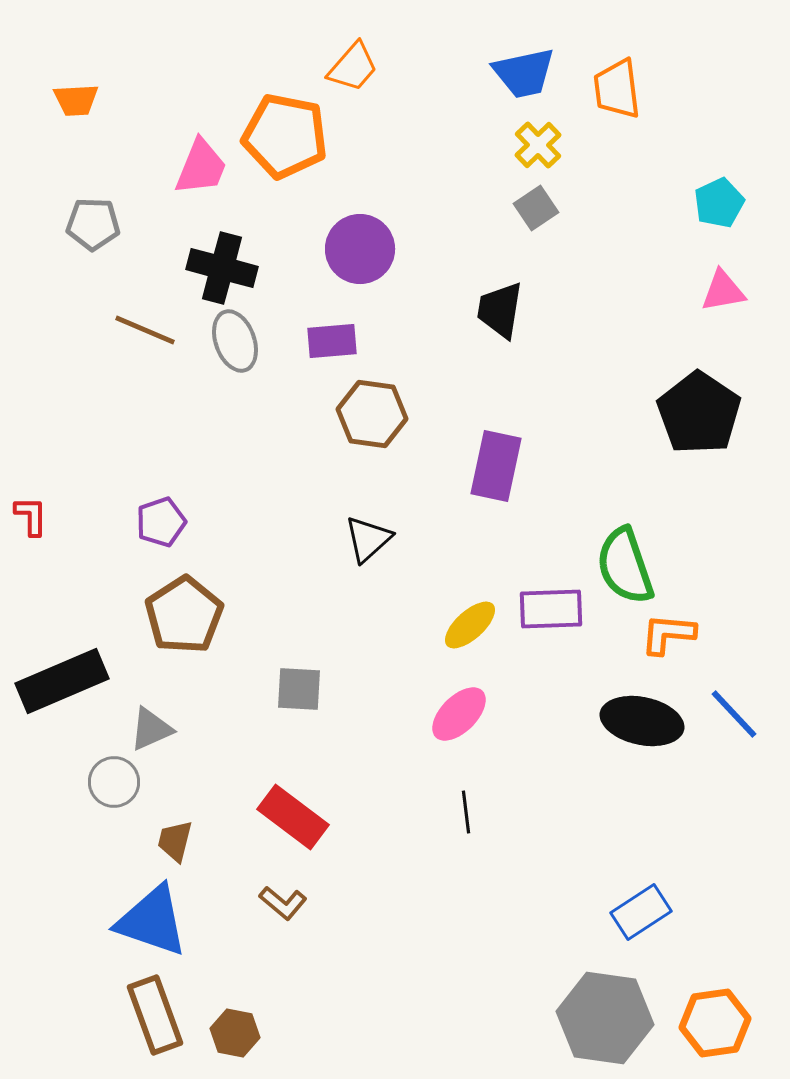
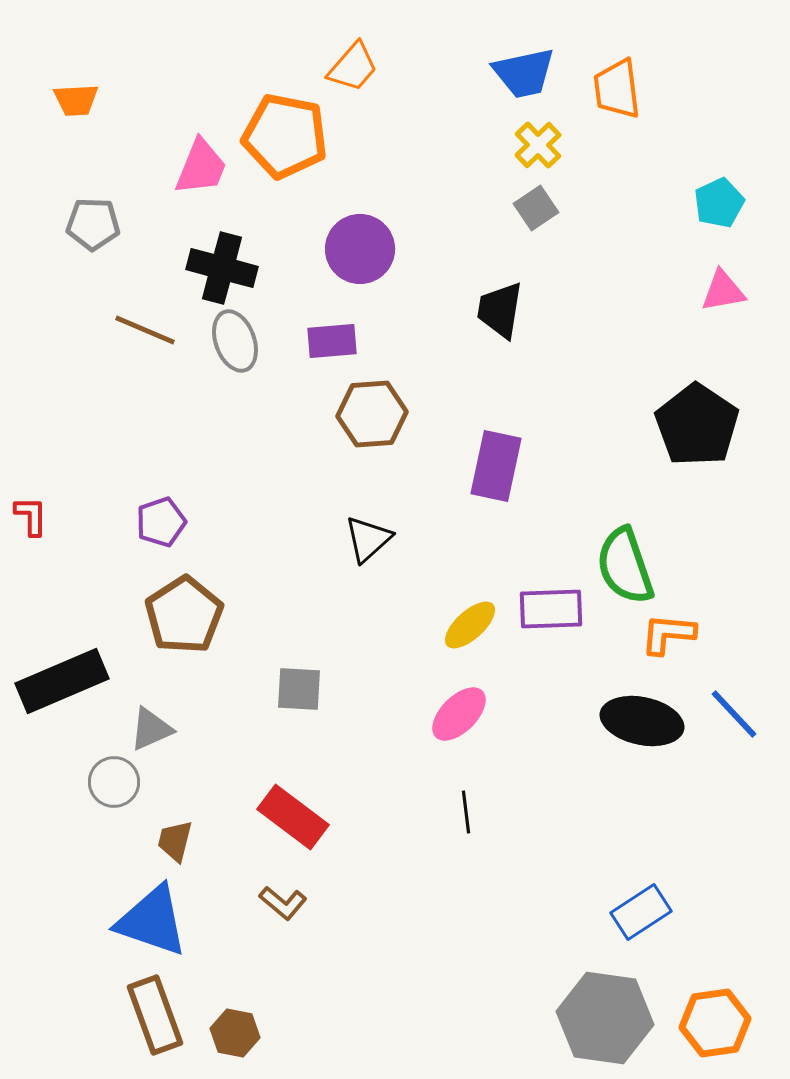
black pentagon at (699, 413): moved 2 px left, 12 px down
brown hexagon at (372, 414): rotated 12 degrees counterclockwise
